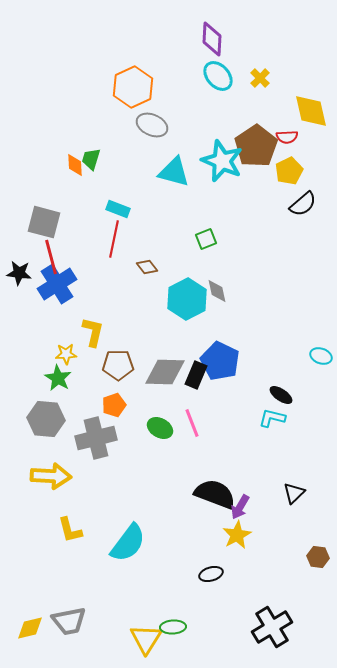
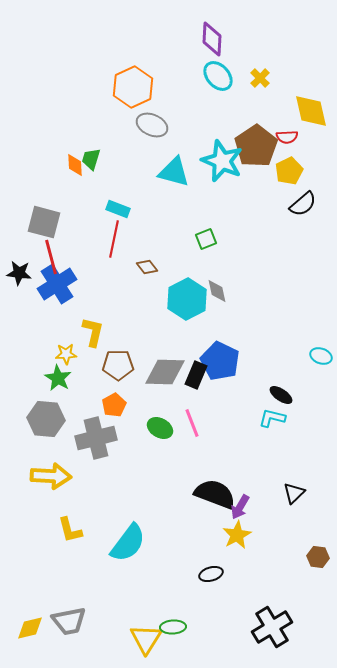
orange pentagon at (114, 405): rotated 10 degrees counterclockwise
